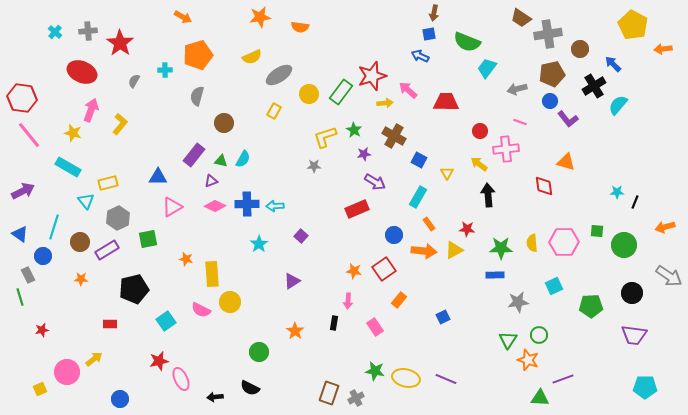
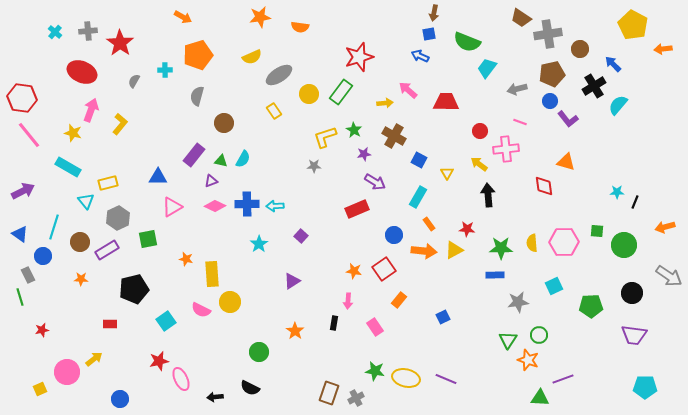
red star at (372, 76): moved 13 px left, 19 px up
yellow rectangle at (274, 111): rotated 63 degrees counterclockwise
